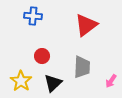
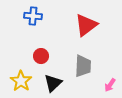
red circle: moved 1 px left
gray trapezoid: moved 1 px right, 1 px up
pink arrow: moved 1 px left, 4 px down
